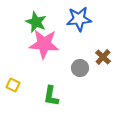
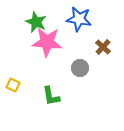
blue star: rotated 15 degrees clockwise
pink star: moved 3 px right, 2 px up
brown cross: moved 10 px up
green L-shape: rotated 20 degrees counterclockwise
